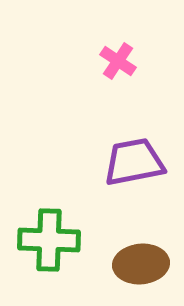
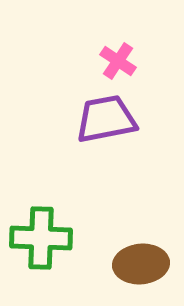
purple trapezoid: moved 28 px left, 43 px up
green cross: moved 8 px left, 2 px up
